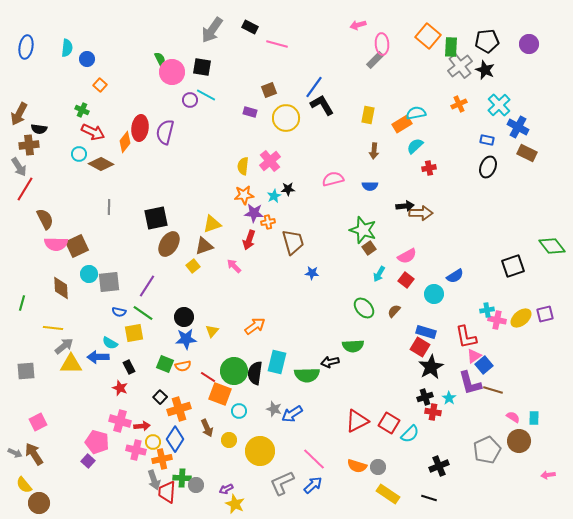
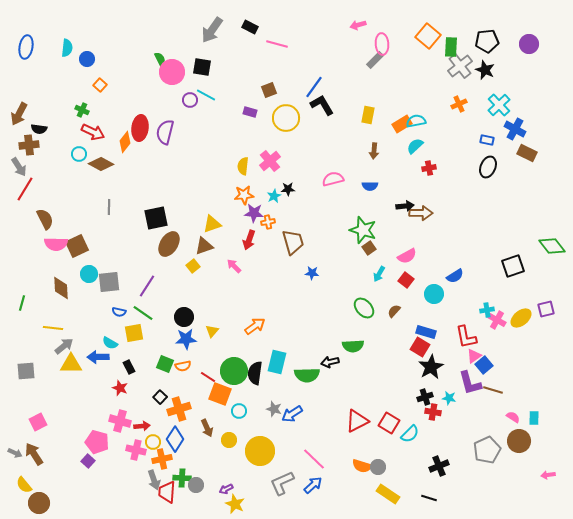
cyan semicircle at (416, 113): moved 8 px down
blue cross at (518, 127): moved 3 px left, 2 px down
purple square at (545, 314): moved 1 px right, 5 px up
pink cross at (497, 320): rotated 18 degrees clockwise
cyan star at (449, 398): rotated 24 degrees counterclockwise
orange semicircle at (357, 466): moved 5 px right
